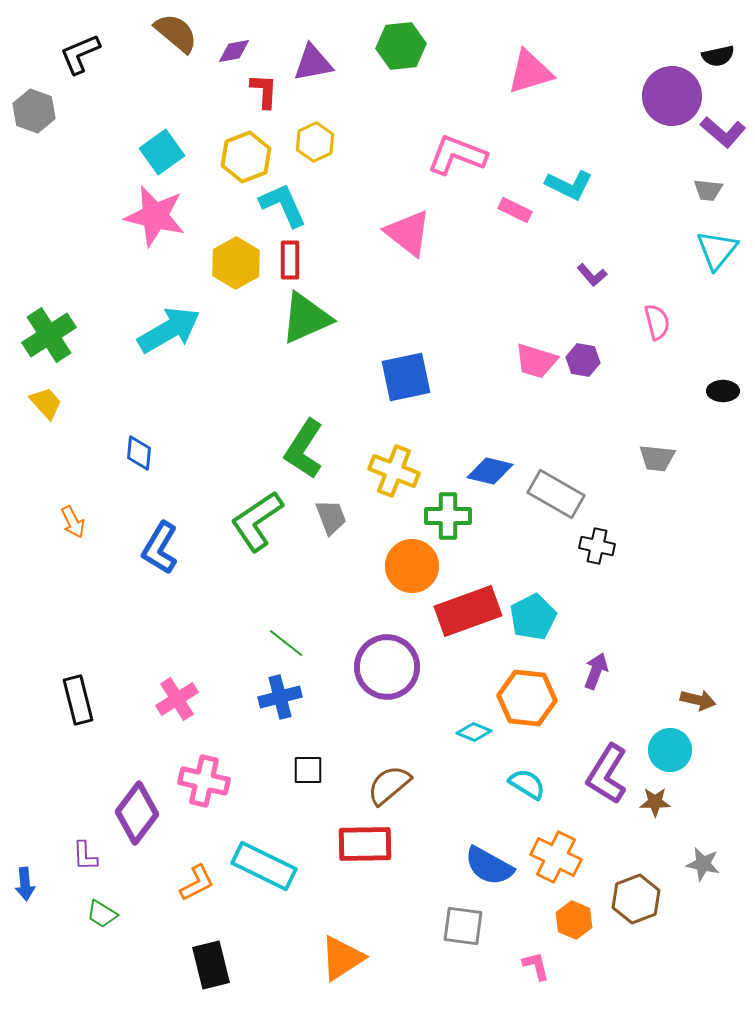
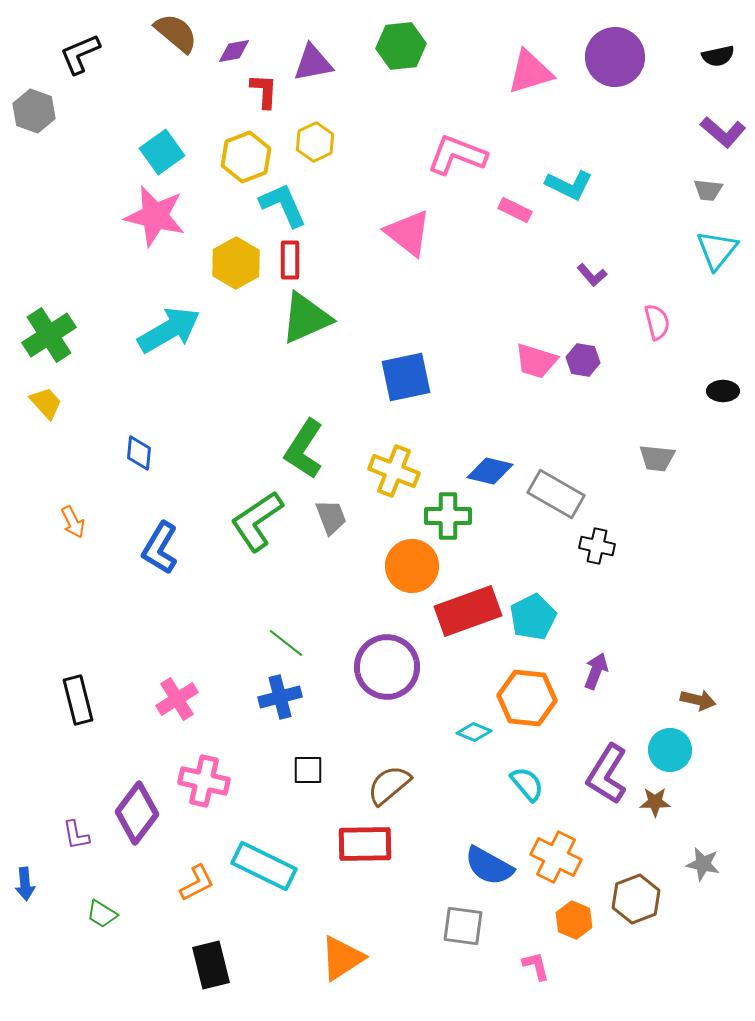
purple circle at (672, 96): moved 57 px left, 39 px up
cyan semicircle at (527, 784): rotated 18 degrees clockwise
purple L-shape at (85, 856): moved 9 px left, 21 px up; rotated 8 degrees counterclockwise
